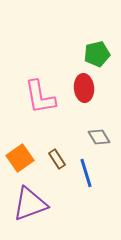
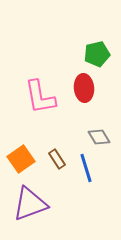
orange square: moved 1 px right, 1 px down
blue line: moved 5 px up
